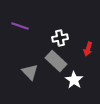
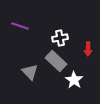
red arrow: rotated 16 degrees counterclockwise
